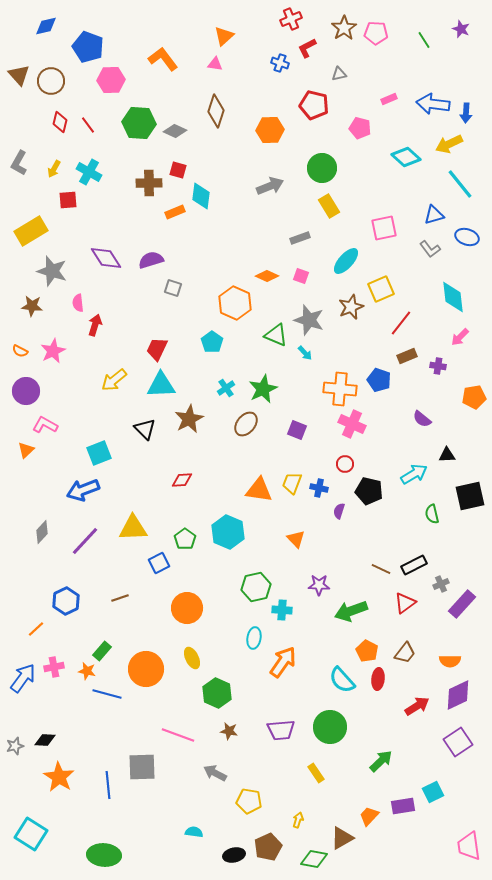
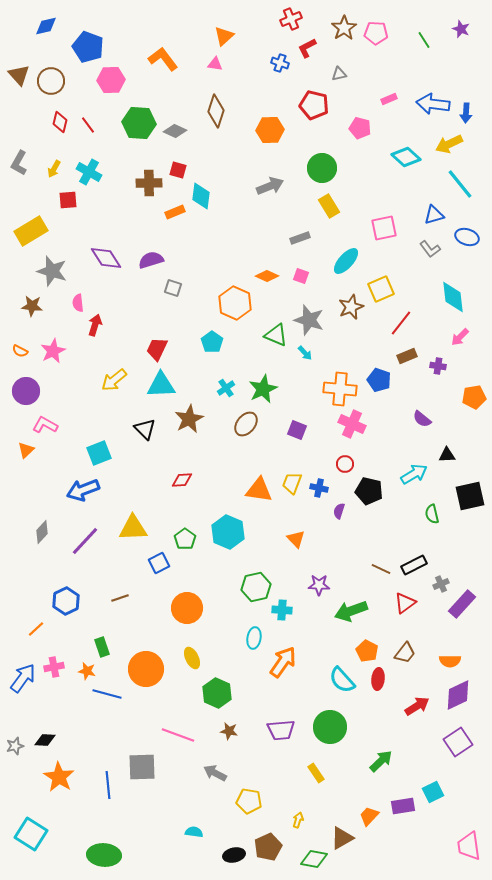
green rectangle at (102, 651): moved 4 px up; rotated 60 degrees counterclockwise
